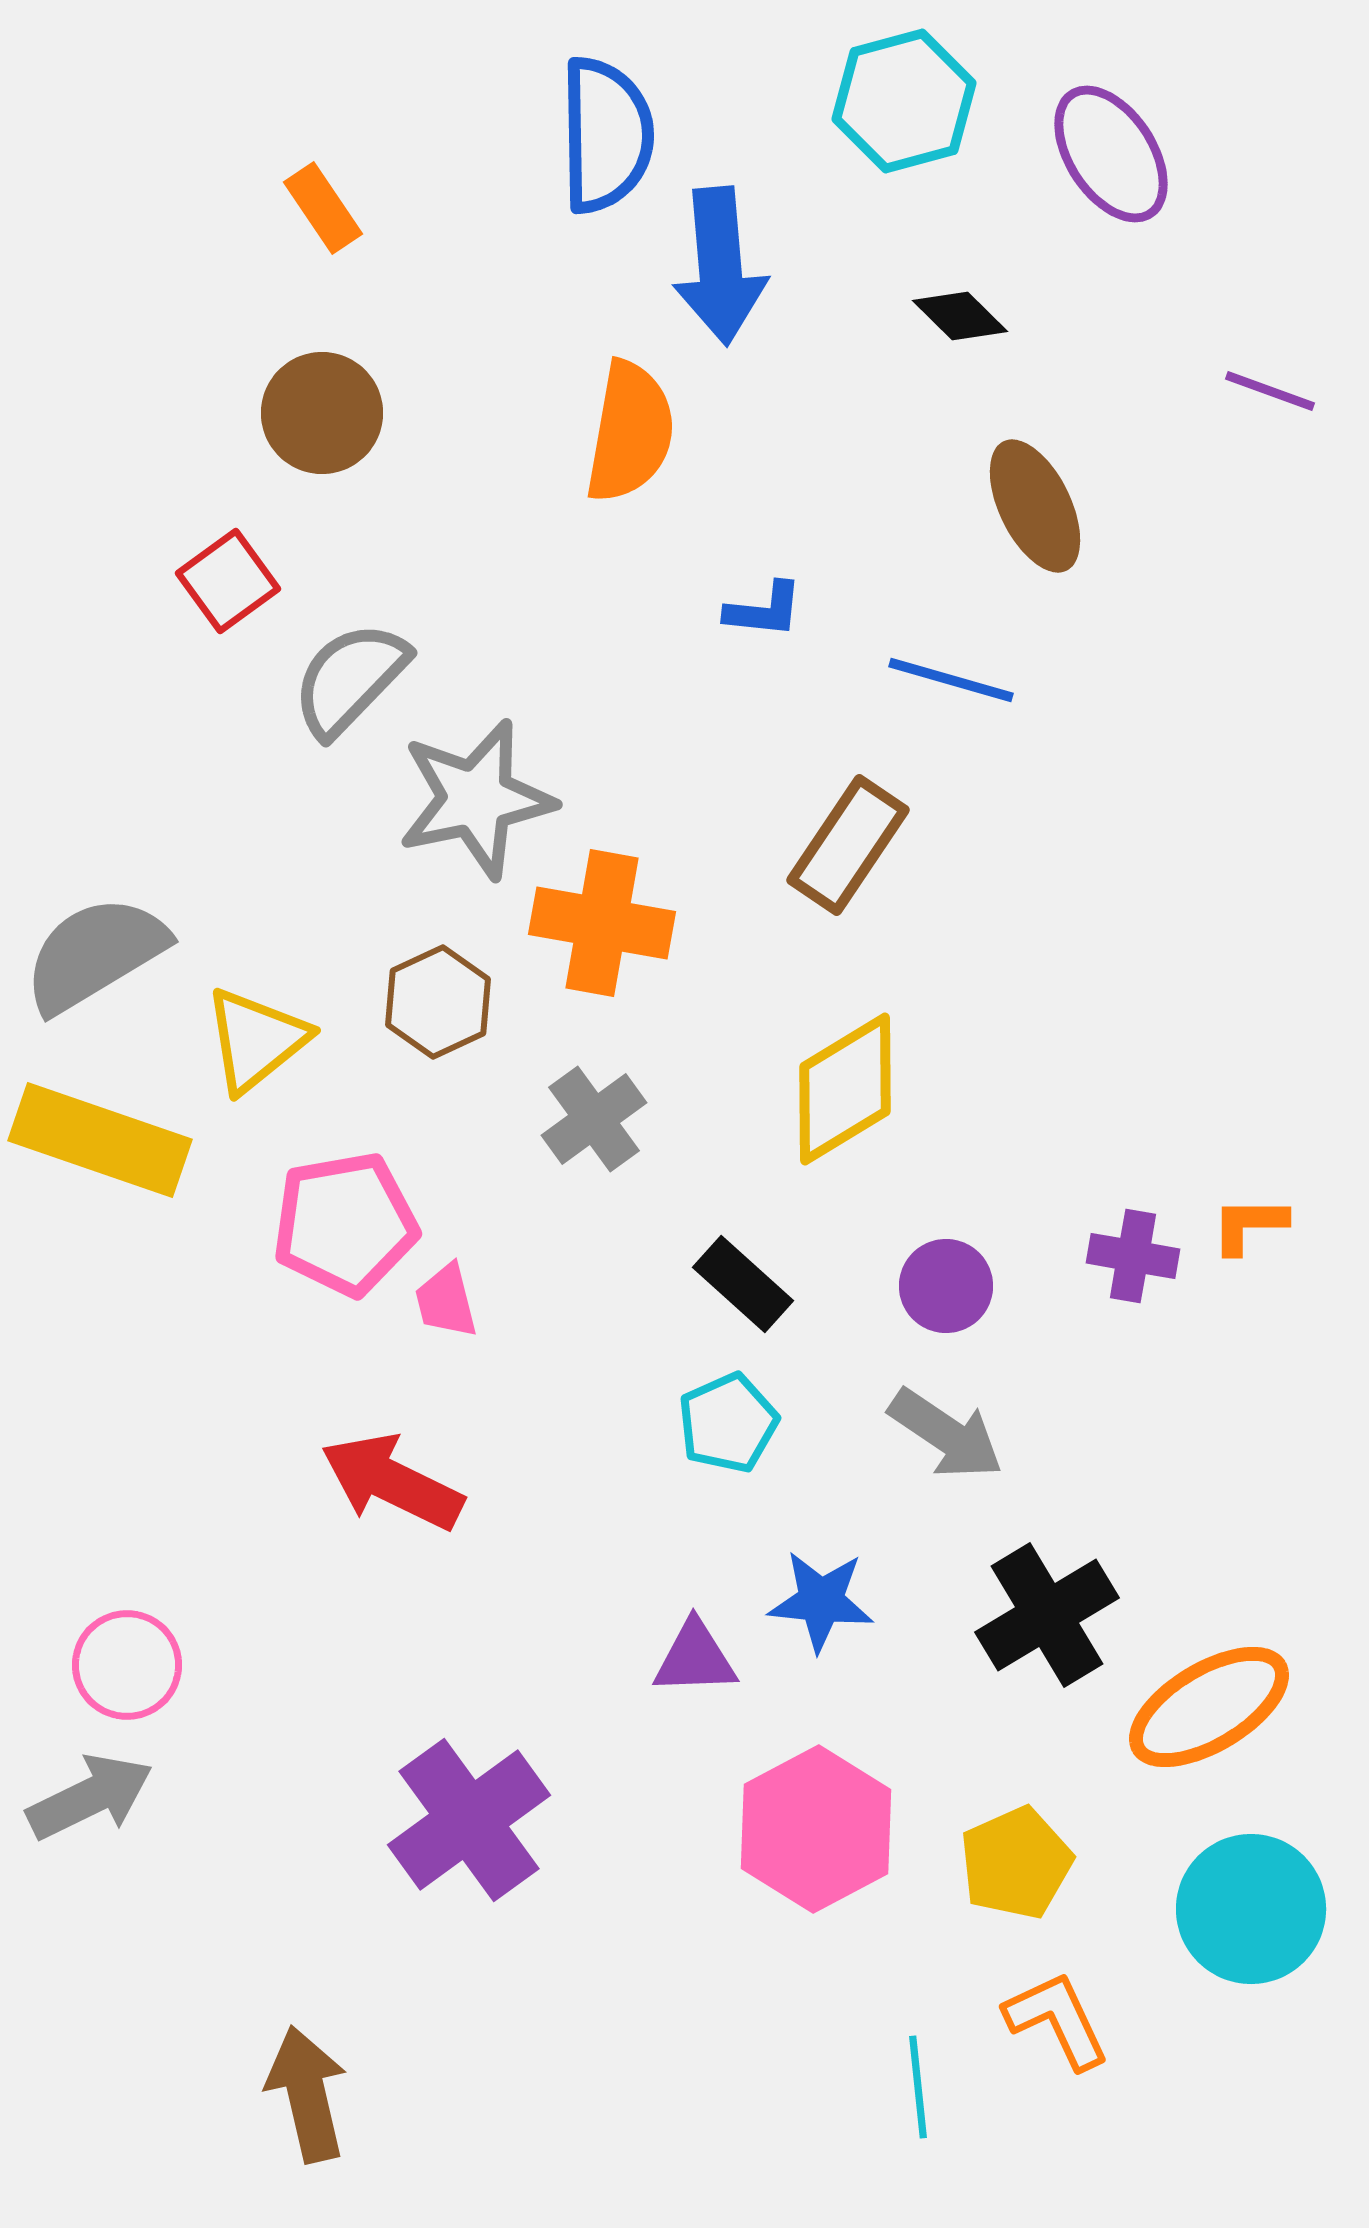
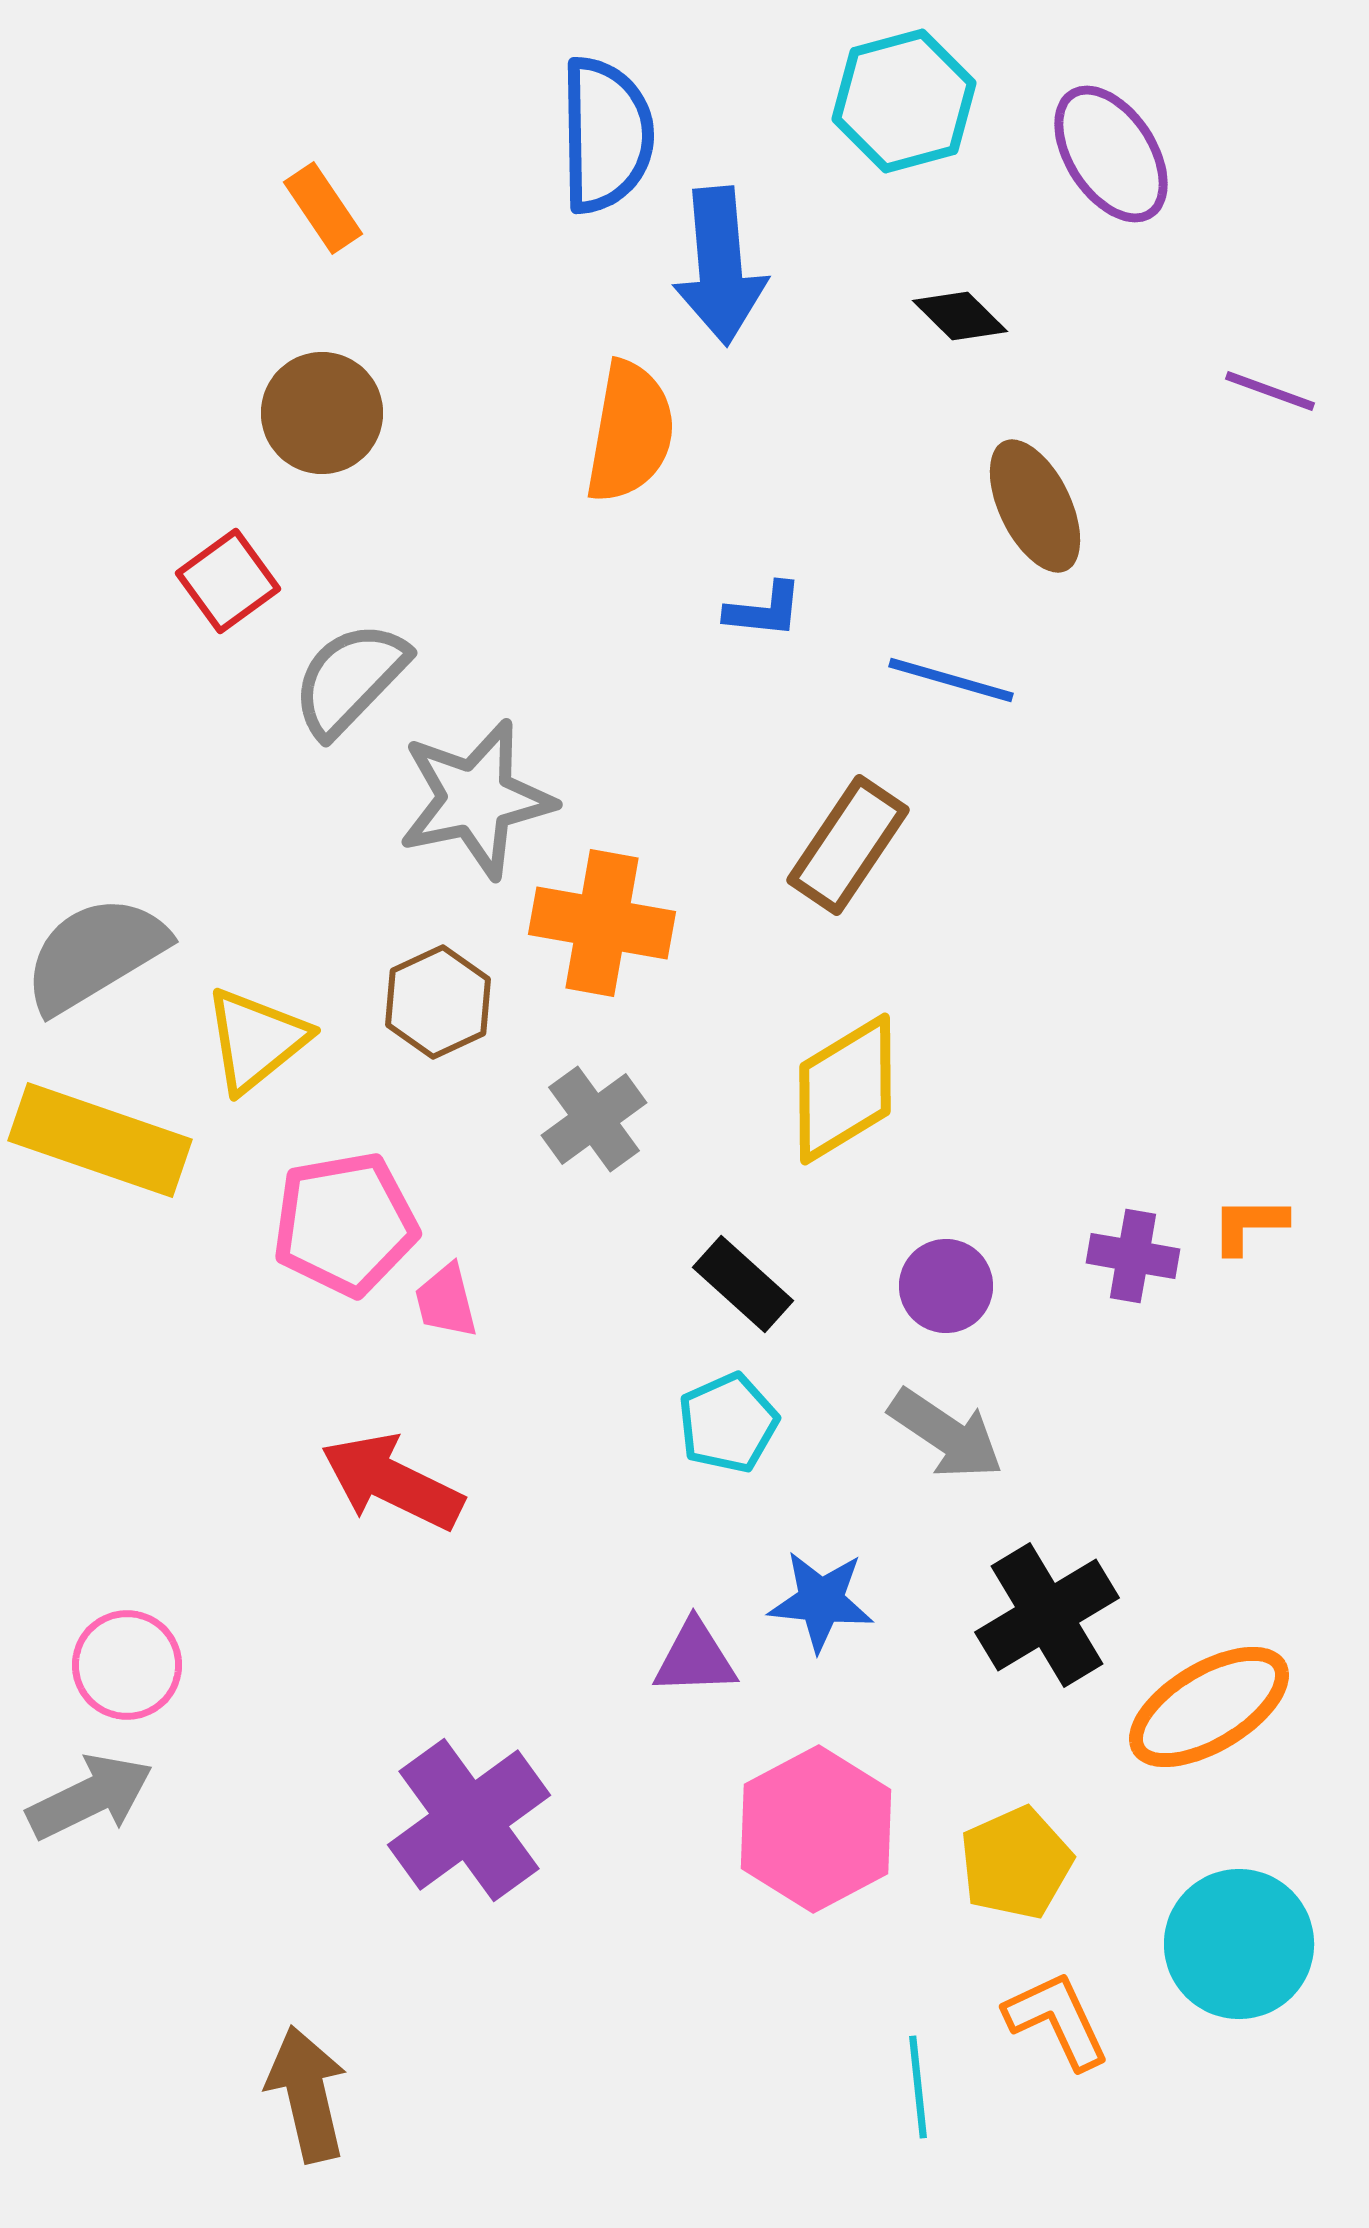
cyan circle at (1251, 1909): moved 12 px left, 35 px down
